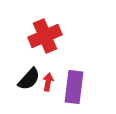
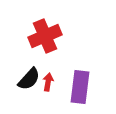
purple rectangle: moved 6 px right
